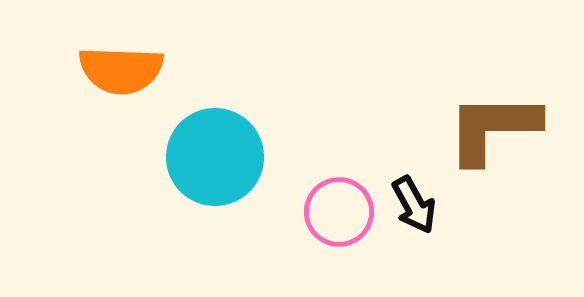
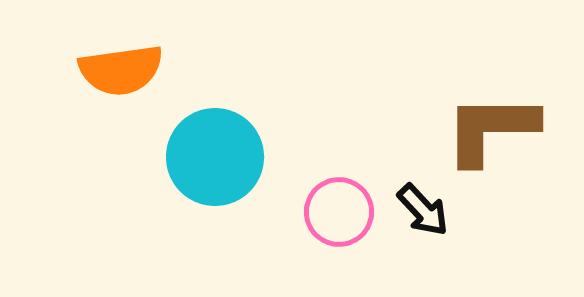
orange semicircle: rotated 10 degrees counterclockwise
brown L-shape: moved 2 px left, 1 px down
black arrow: moved 9 px right, 5 px down; rotated 14 degrees counterclockwise
